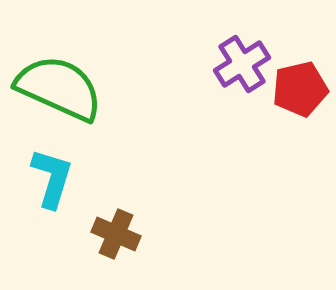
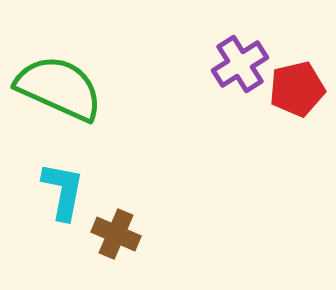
purple cross: moved 2 px left
red pentagon: moved 3 px left
cyan L-shape: moved 11 px right, 13 px down; rotated 6 degrees counterclockwise
